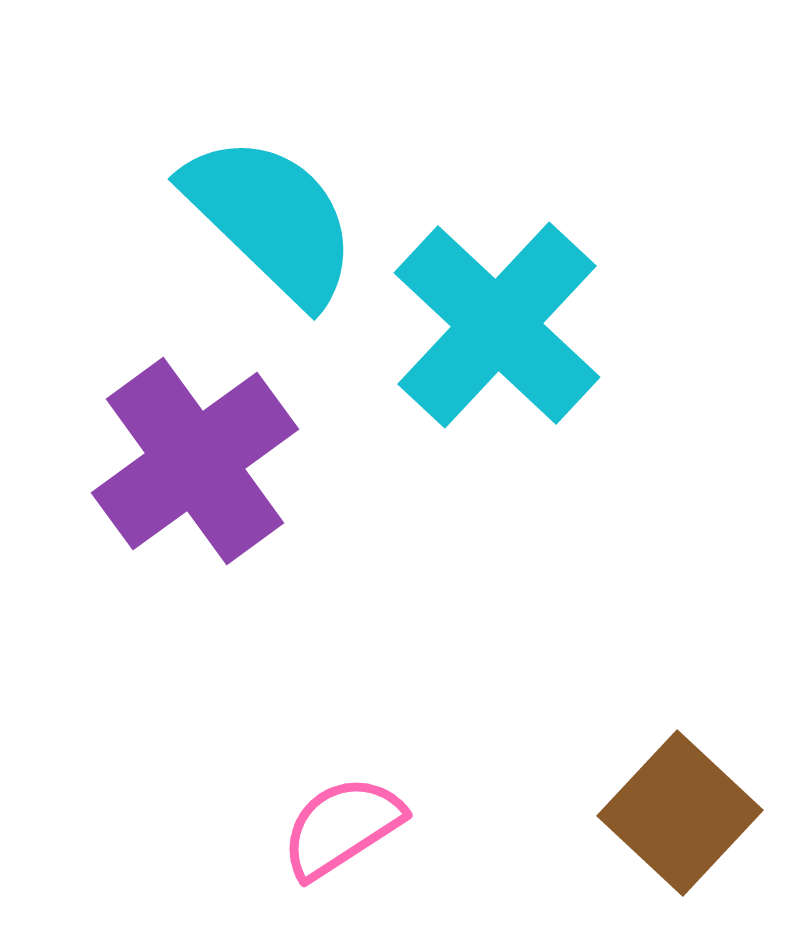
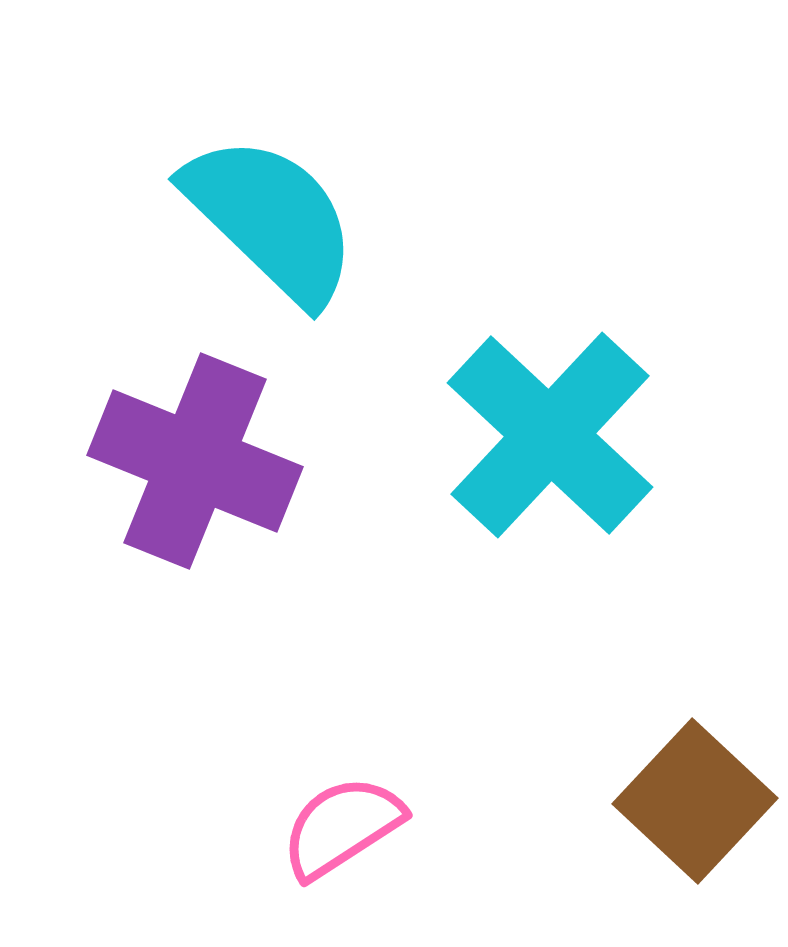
cyan cross: moved 53 px right, 110 px down
purple cross: rotated 32 degrees counterclockwise
brown square: moved 15 px right, 12 px up
